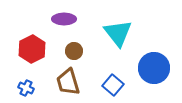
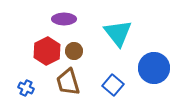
red hexagon: moved 15 px right, 2 px down
